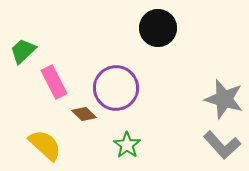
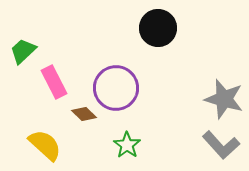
gray L-shape: moved 1 px left
